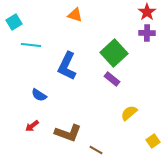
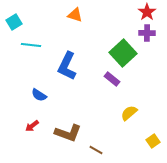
green square: moved 9 px right
